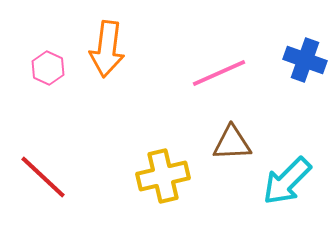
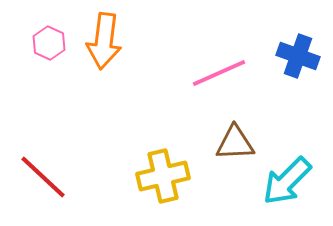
orange arrow: moved 3 px left, 8 px up
blue cross: moved 7 px left, 4 px up
pink hexagon: moved 1 px right, 25 px up
brown triangle: moved 3 px right
